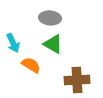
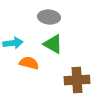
gray ellipse: moved 1 px left, 1 px up
cyan arrow: rotated 72 degrees counterclockwise
orange semicircle: moved 2 px left, 2 px up; rotated 18 degrees counterclockwise
